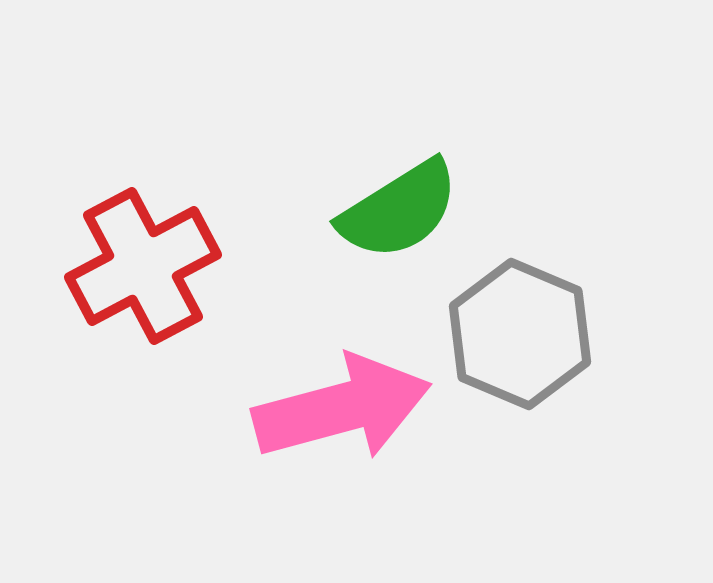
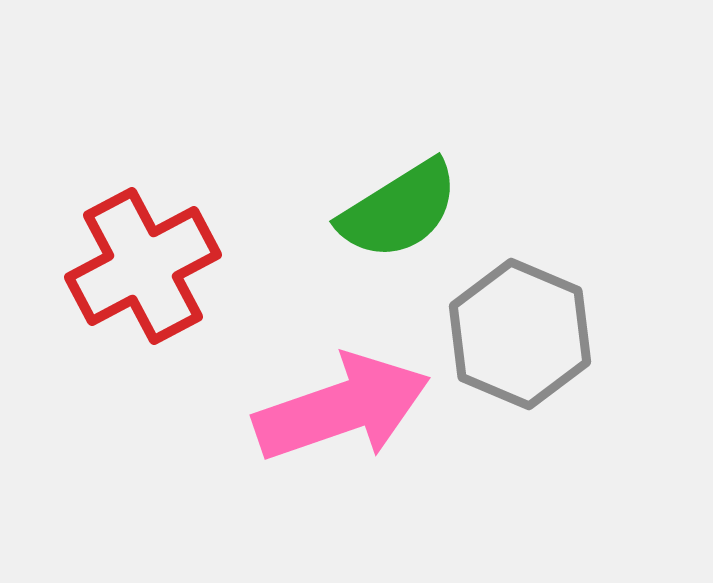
pink arrow: rotated 4 degrees counterclockwise
